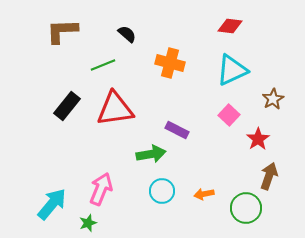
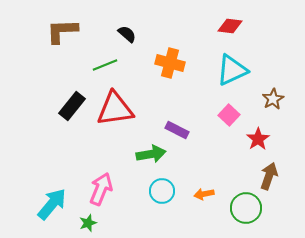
green line: moved 2 px right
black rectangle: moved 5 px right
